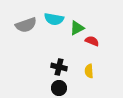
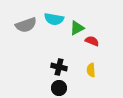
yellow semicircle: moved 2 px right, 1 px up
